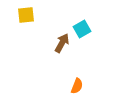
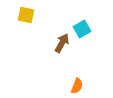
yellow square: rotated 18 degrees clockwise
